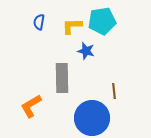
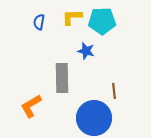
cyan pentagon: rotated 8 degrees clockwise
yellow L-shape: moved 9 px up
blue circle: moved 2 px right
